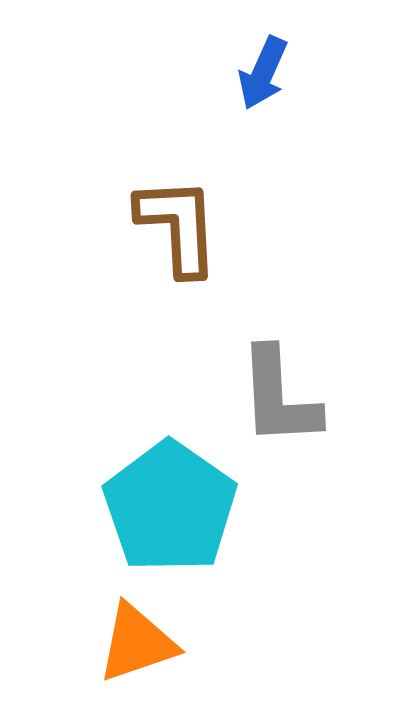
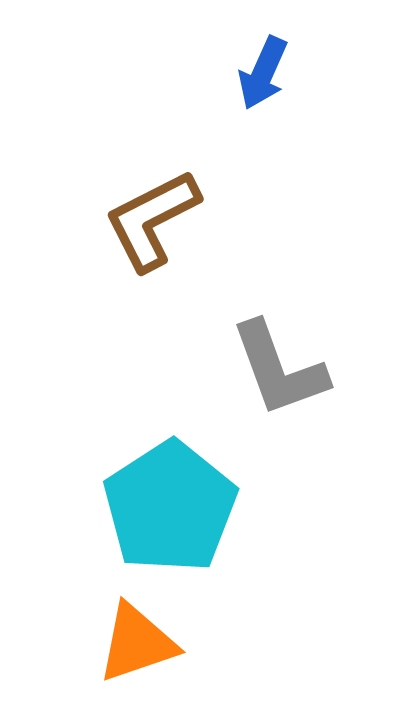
brown L-shape: moved 26 px left, 6 px up; rotated 114 degrees counterclockwise
gray L-shape: moved 28 px up; rotated 17 degrees counterclockwise
cyan pentagon: rotated 4 degrees clockwise
